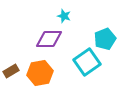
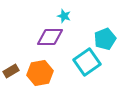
purple diamond: moved 1 px right, 2 px up
